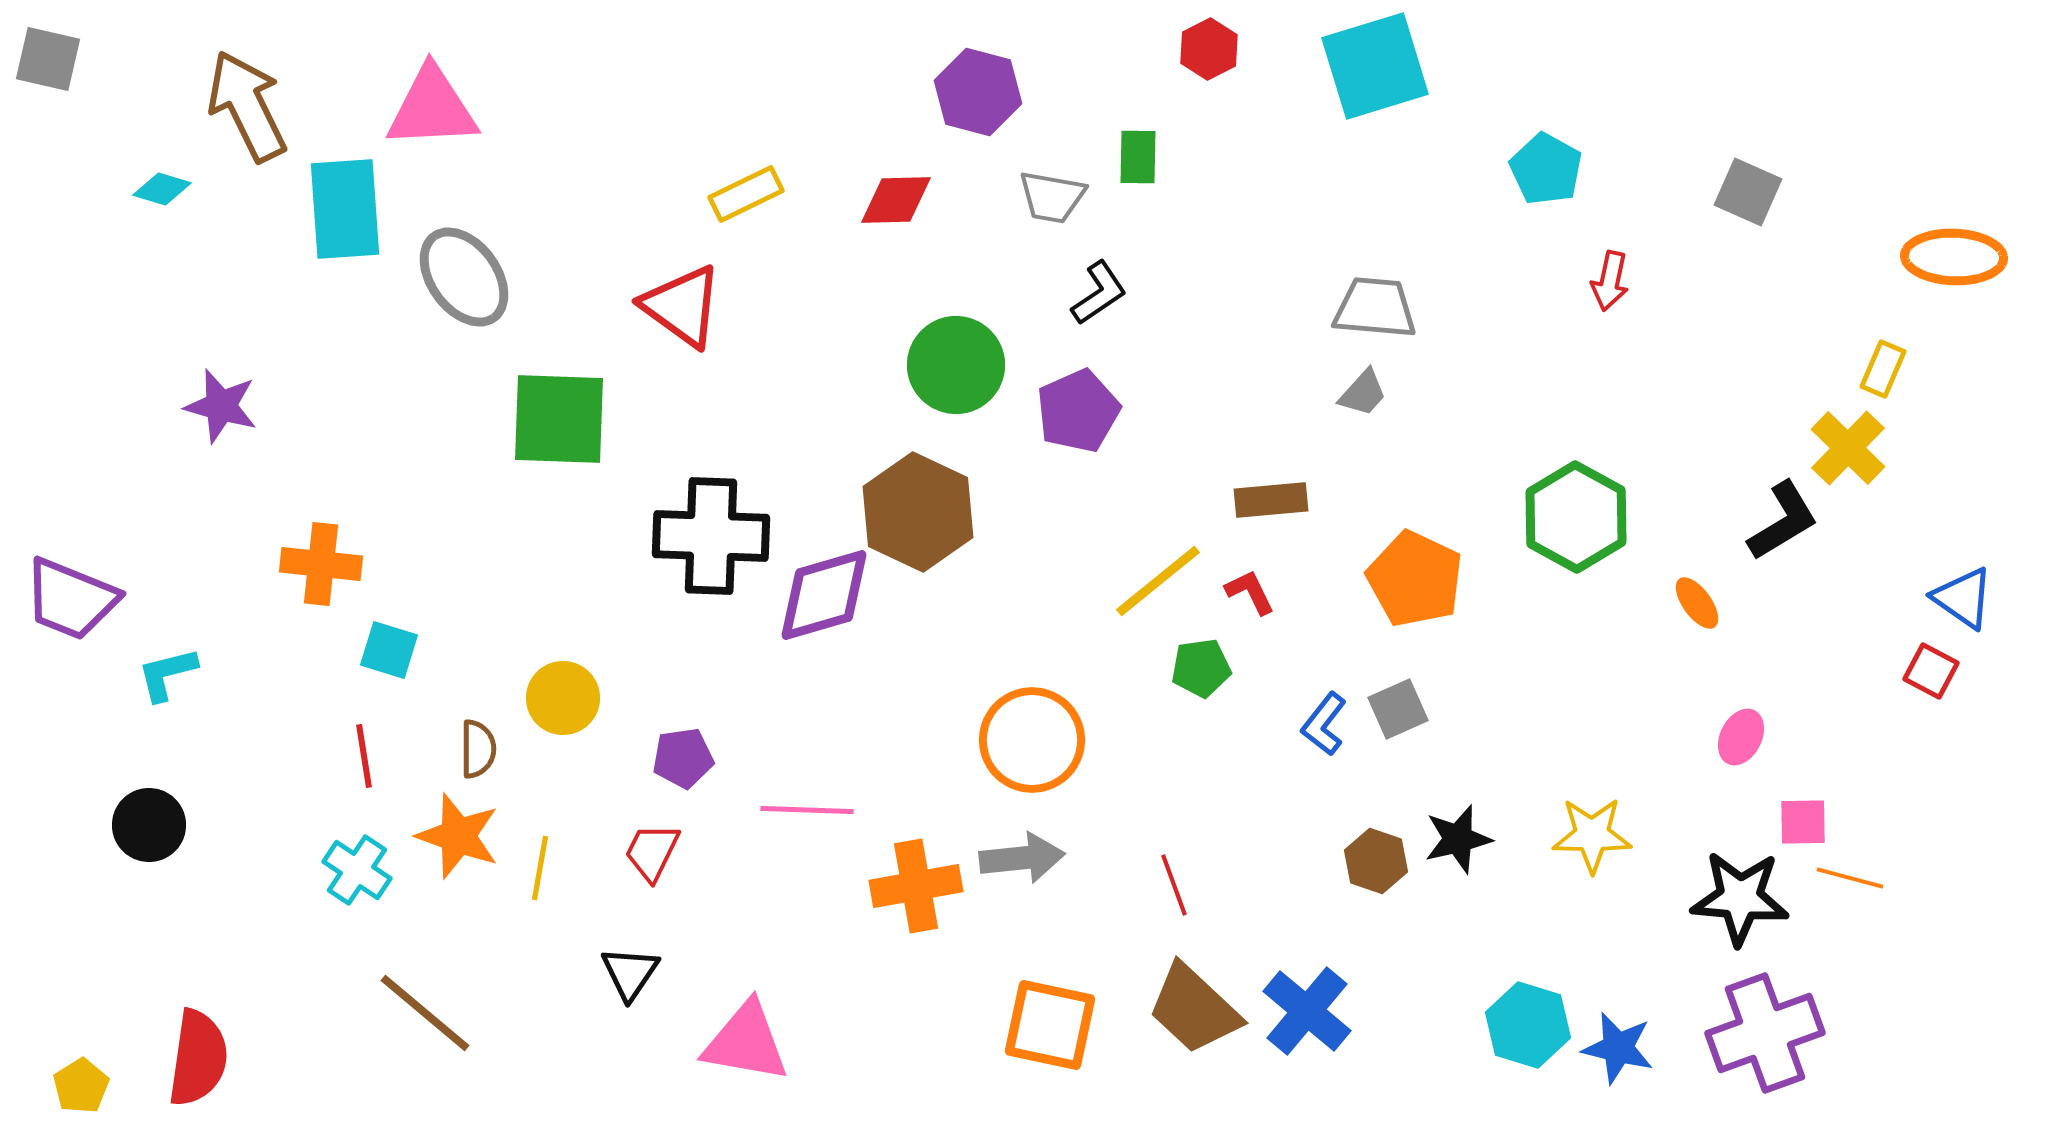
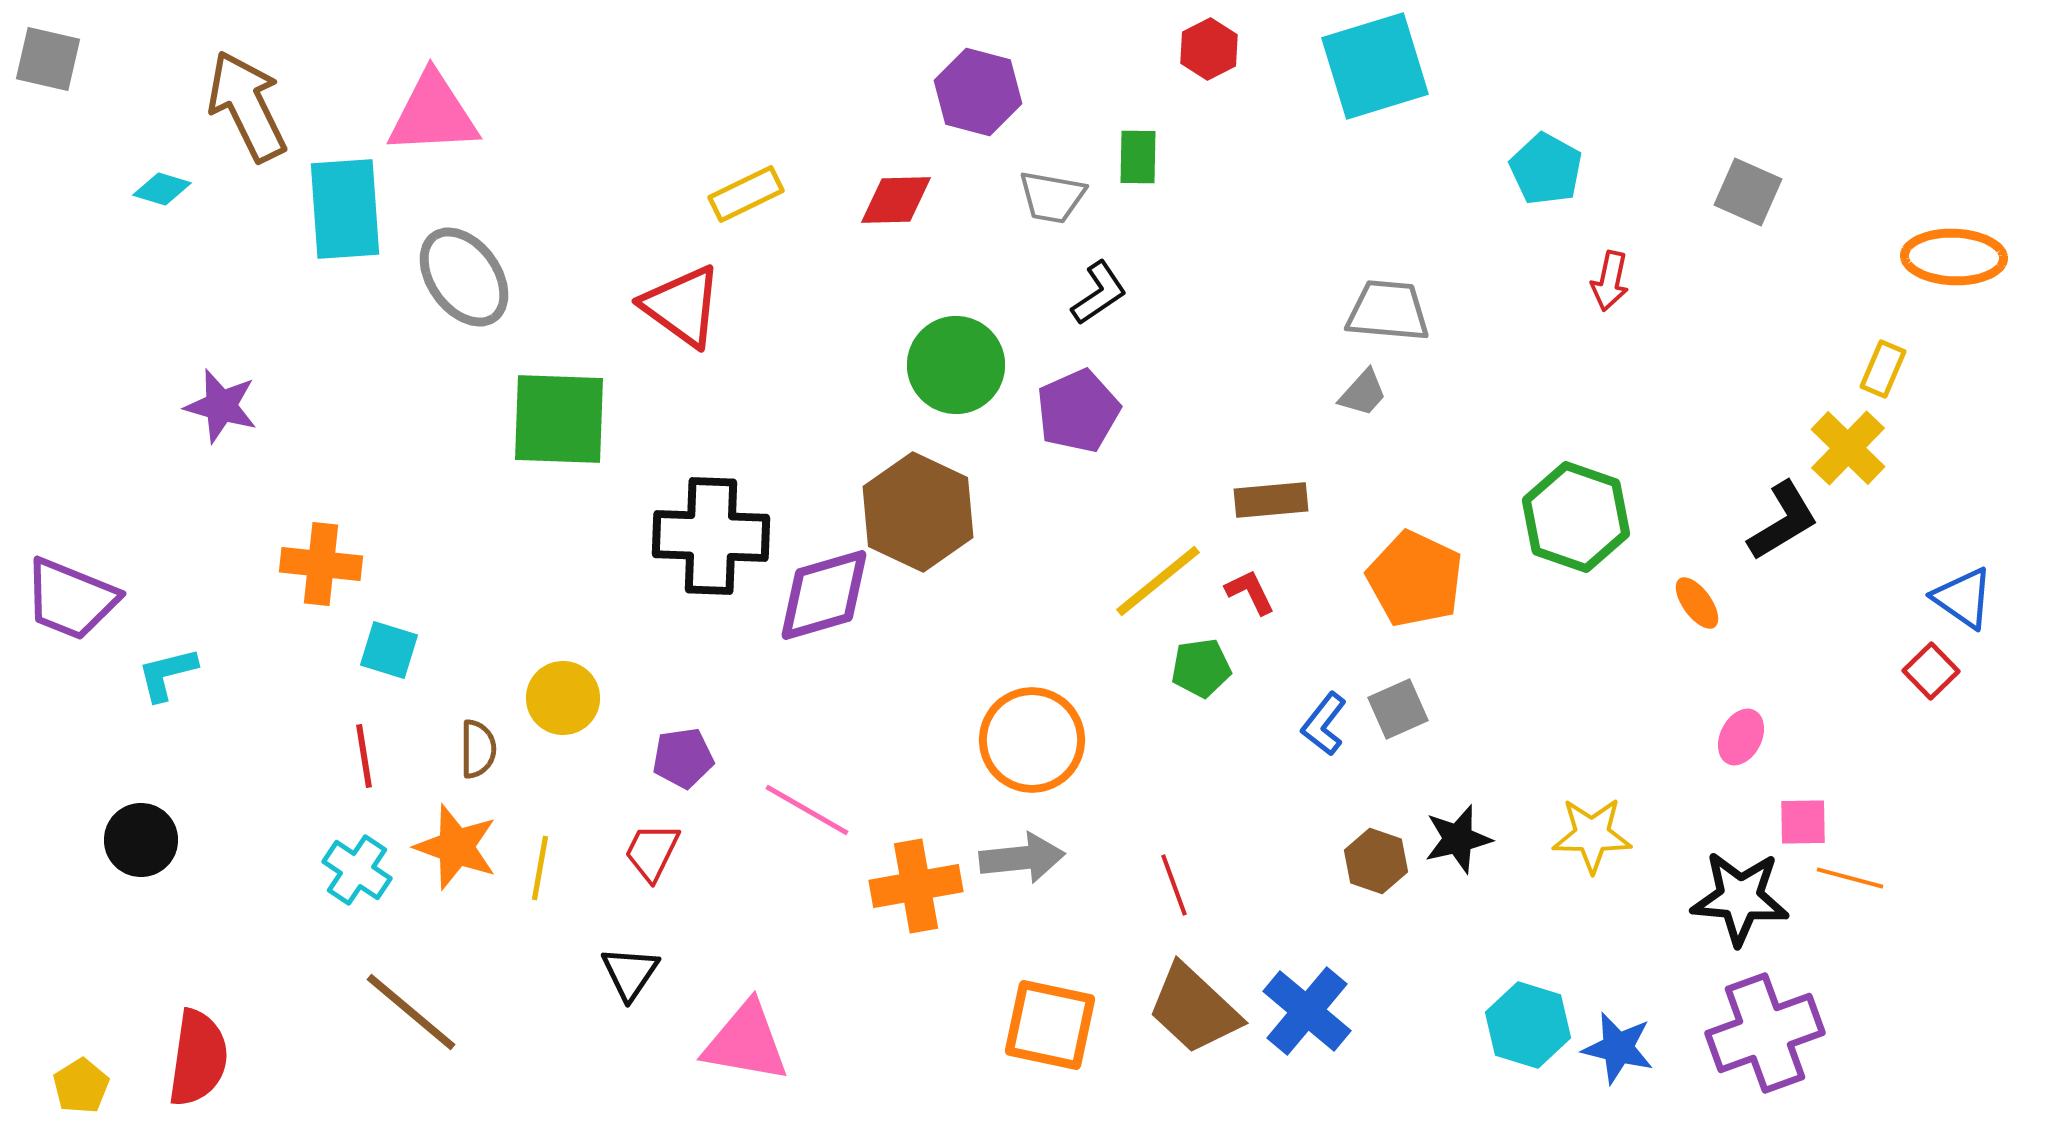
pink triangle at (432, 108): moved 1 px right, 6 px down
gray trapezoid at (1375, 308): moved 13 px right, 3 px down
green hexagon at (1576, 517): rotated 10 degrees counterclockwise
red square at (1931, 671): rotated 18 degrees clockwise
pink line at (807, 810): rotated 28 degrees clockwise
black circle at (149, 825): moved 8 px left, 15 px down
orange star at (458, 836): moved 2 px left, 11 px down
brown line at (425, 1013): moved 14 px left, 1 px up
